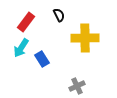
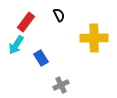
yellow cross: moved 9 px right
cyan arrow: moved 5 px left, 3 px up
blue rectangle: moved 1 px left, 1 px up
gray cross: moved 16 px left, 1 px up
